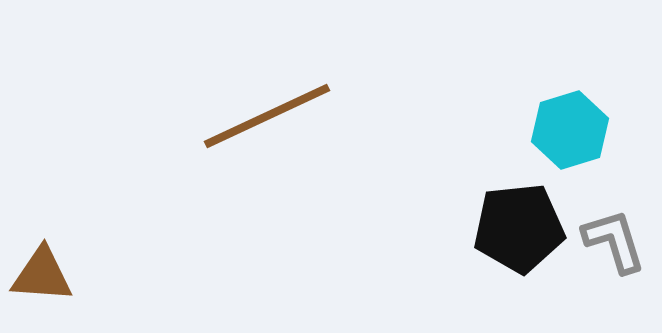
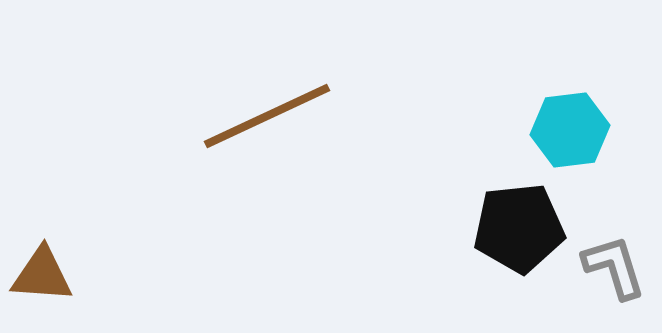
cyan hexagon: rotated 10 degrees clockwise
gray L-shape: moved 26 px down
